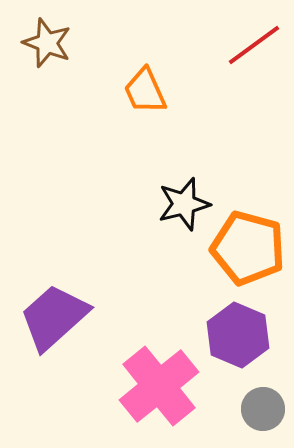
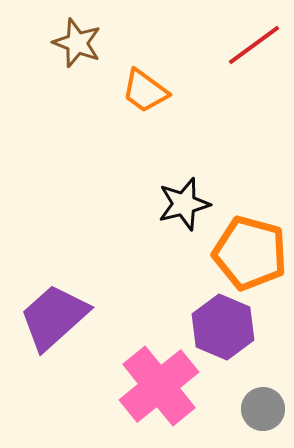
brown star: moved 30 px right
orange trapezoid: rotated 30 degrees counterclockwise
orange pentagon: moved 2 px right, 5 px down
purple hexagon: moved 15 px left, 8 px up
